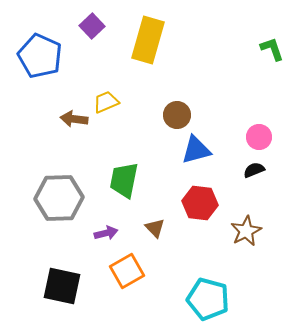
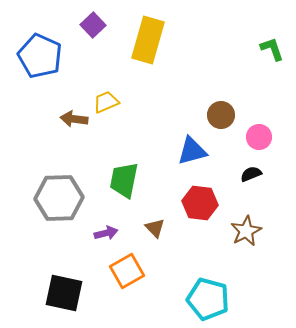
purple square: moved 1 px right, 1 px up
brown circle: moved 44 px right
blue triangle: moved 4 px left, 1 px down
black semicircle: moved 3 px left, 4 px down
black square: moved 2 px right, 7 px down
